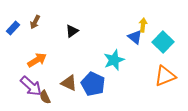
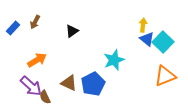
blue triangle: moved 12 px right, 2 px down
blue pentagon: rotated 20 degrees clockwise
